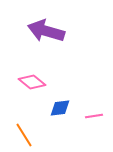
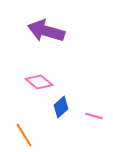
pink diamond: moved 7 px right
blue diamond: moved 1 px right, 1 px up; rotated 35 degrees counterclockwise
pink line: rotated 24 degrees clockwise
